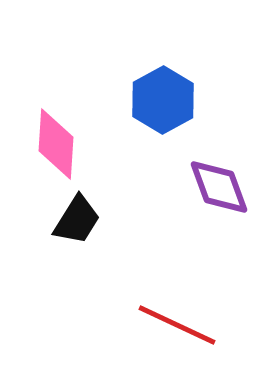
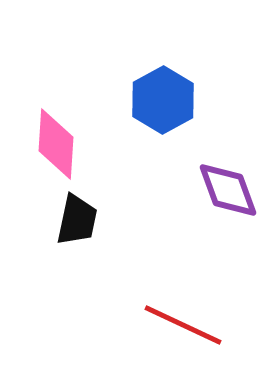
purple diamond: moved 9 px right, 3 px down
black trapezoid: rotated 20 degrees counterclockwise
red line: moved 6 px right
